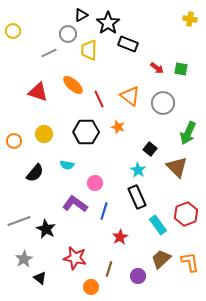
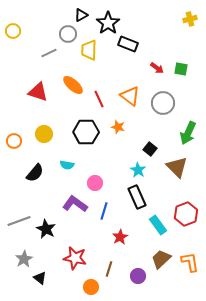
yellow cross at (190, 19): rotated 24 degrees counterclockwise
